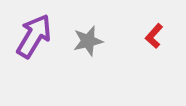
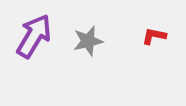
red L-shape: rotated 60 degrees clockwise
